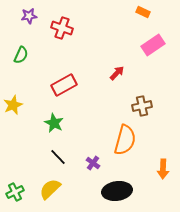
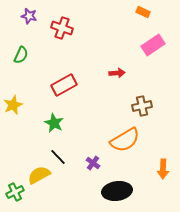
purple star: rotated 21 degrees clockwise
red arrow: rotated 42 degrees clockwise
orange semicircle: rotated 44 degrees clockwise
yellow semicircle: moved 11 px left, 14 px up; rotated 15 degrees clockwise
